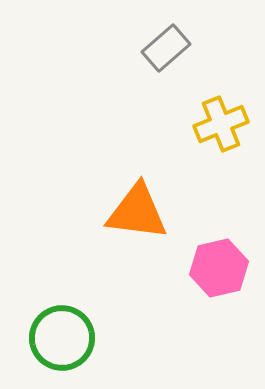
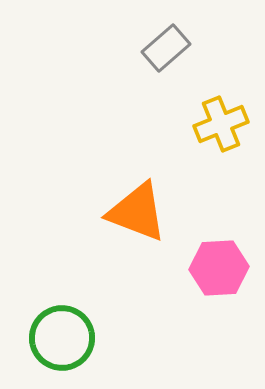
orange triangle: rotated 14 degrees clockwise
pink hexagon: rotated 10 degrees clockwise
